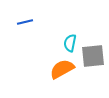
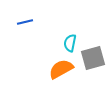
gray square: moved 2 px down; rotated 10 degrees counterclockwise
orange semicircle: moved 1 px left
